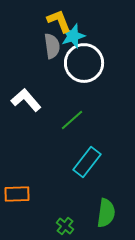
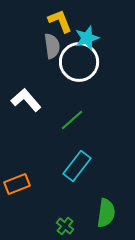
yellow L-shape: moved 1 px right
cyan star: moved 14 px right, 2 px down
white circle: moved 5 px left, 1 px up
cyan rectangle: moved 10 px left, 4 px down
orange rectangle: moved 10 px up; rotated 20 degrees counterclockwise
